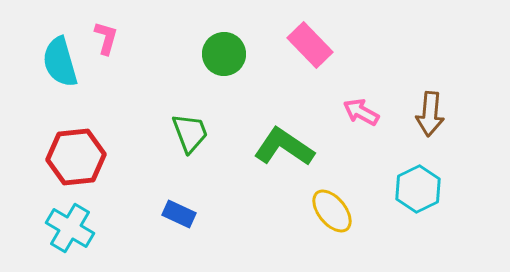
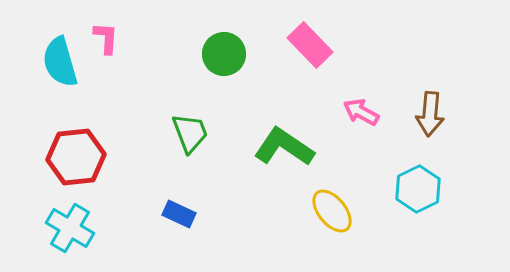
pink L-shape: rotated 12 degrees counterclockwise
